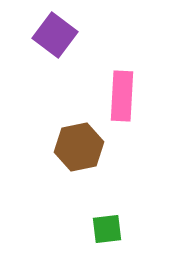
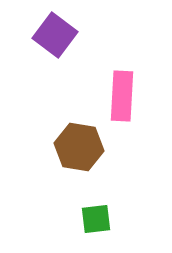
brown hexagon: rotated 21 degrees clockwise
green square: moved 11 px left, 10 px up
